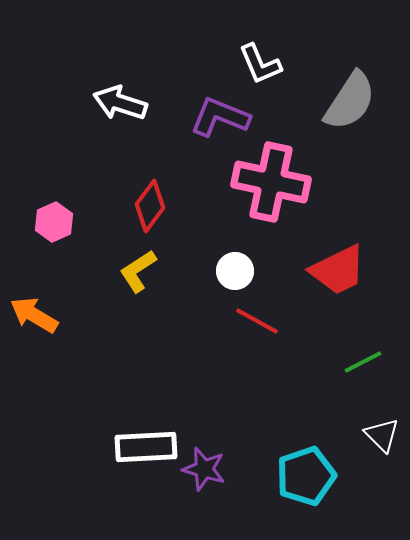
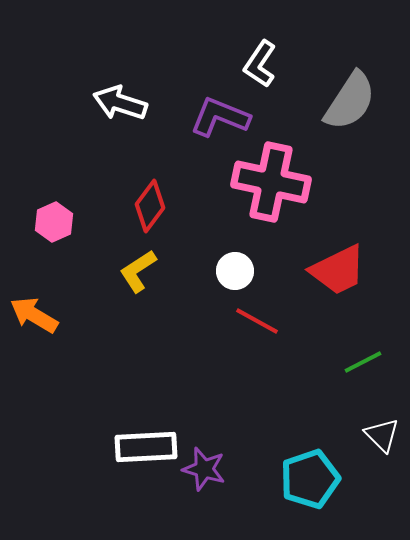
white L-shape: rotated 57 degrees clockwise
cyan pentagon: moved 4 px right, 3 px down
